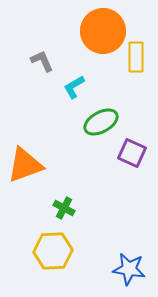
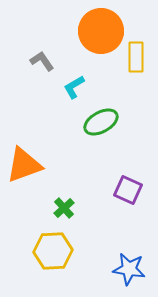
orange circle: moved 2 px left
gray L-shape: rotated 10 degrees counterclockwise
purple square: moved 4 px left, 37 px down
orange triangle: moved 1 px left
green cross: rotated 20 degrees clockwise
